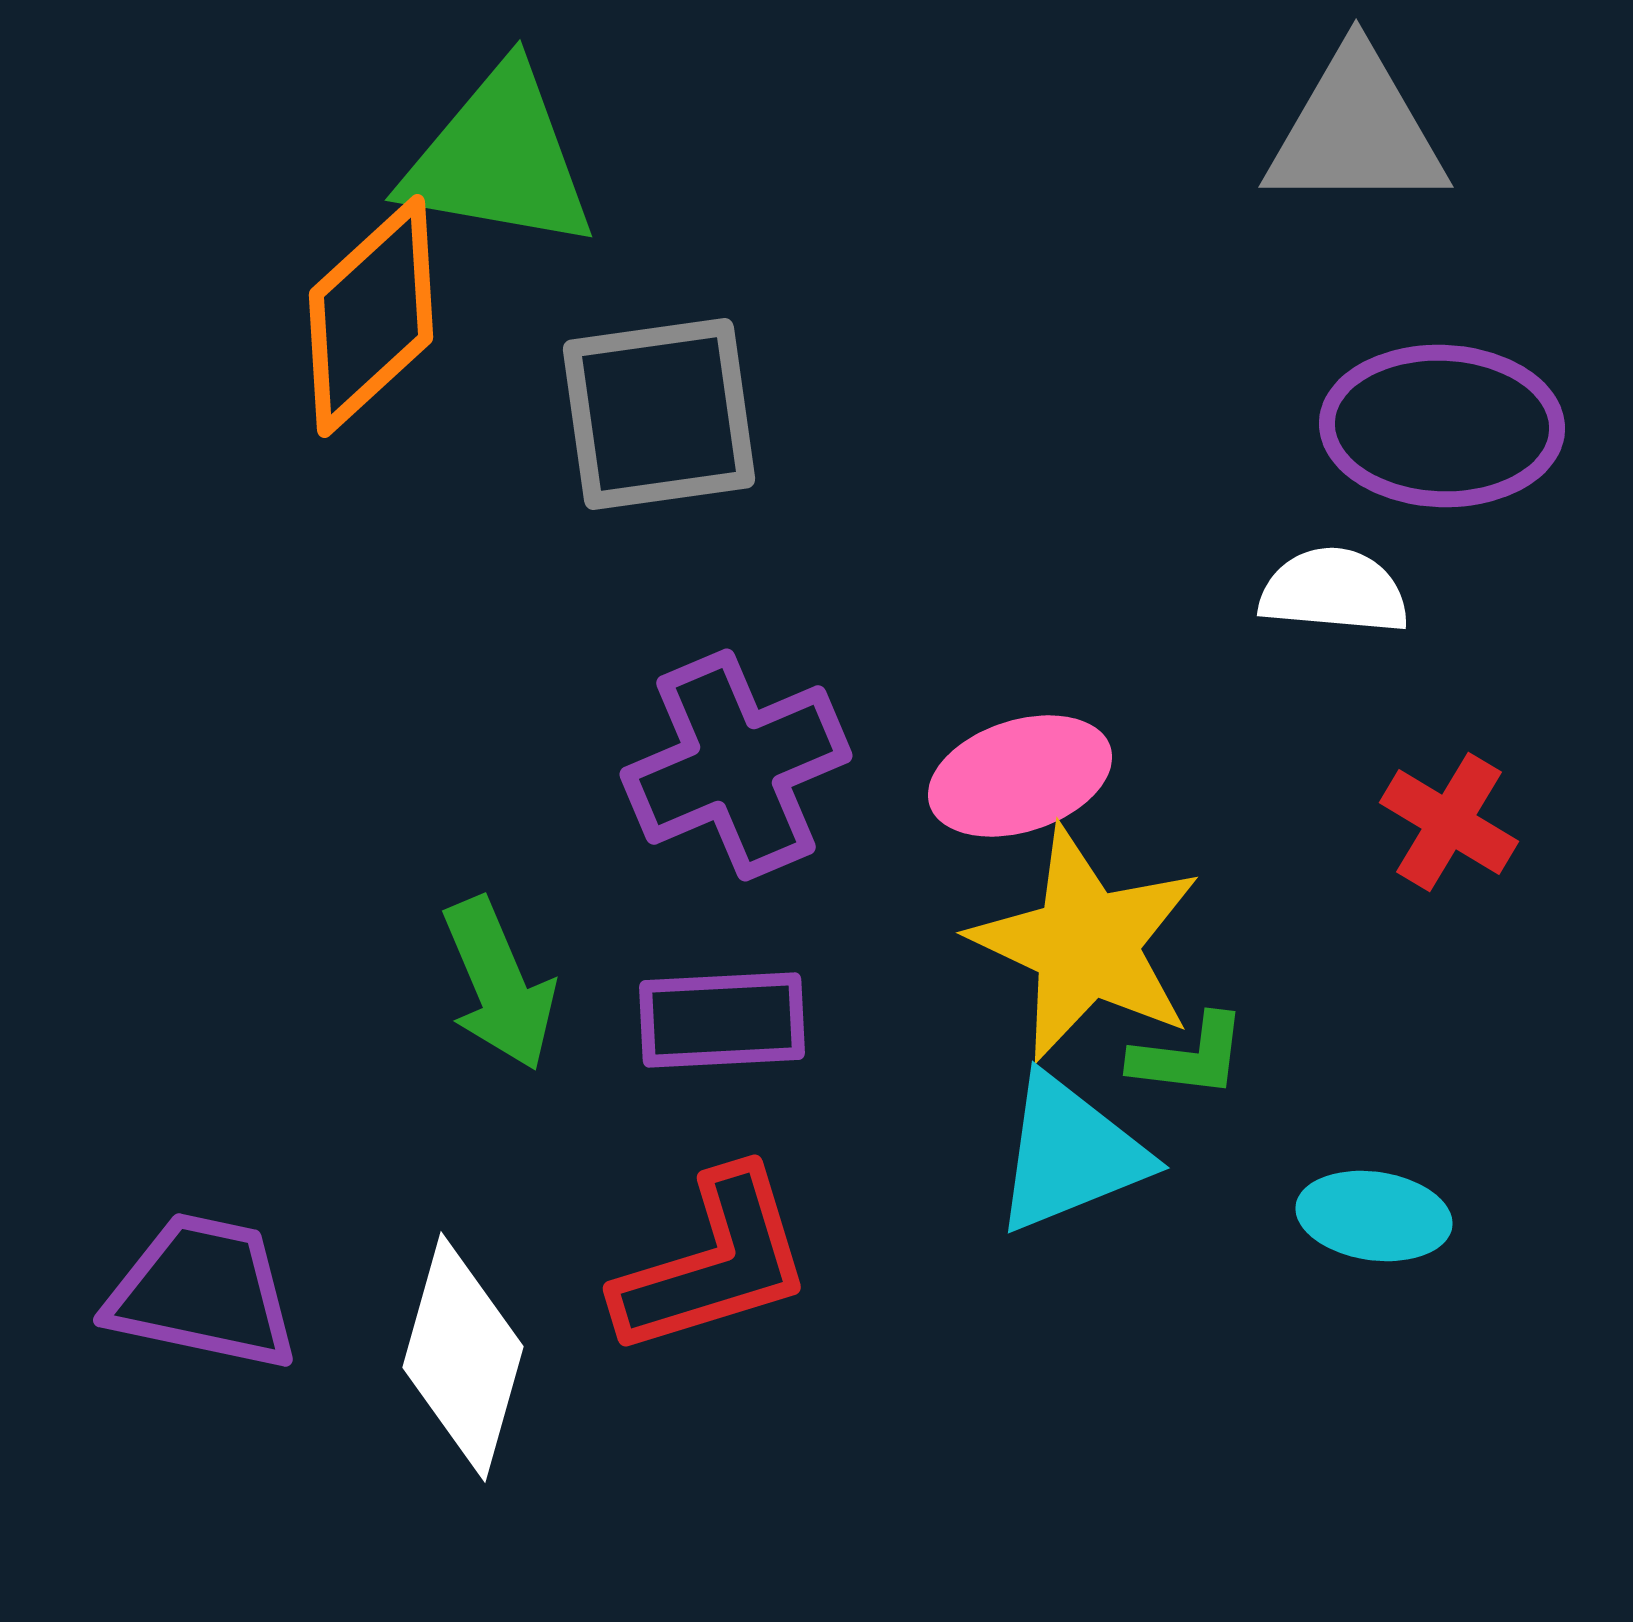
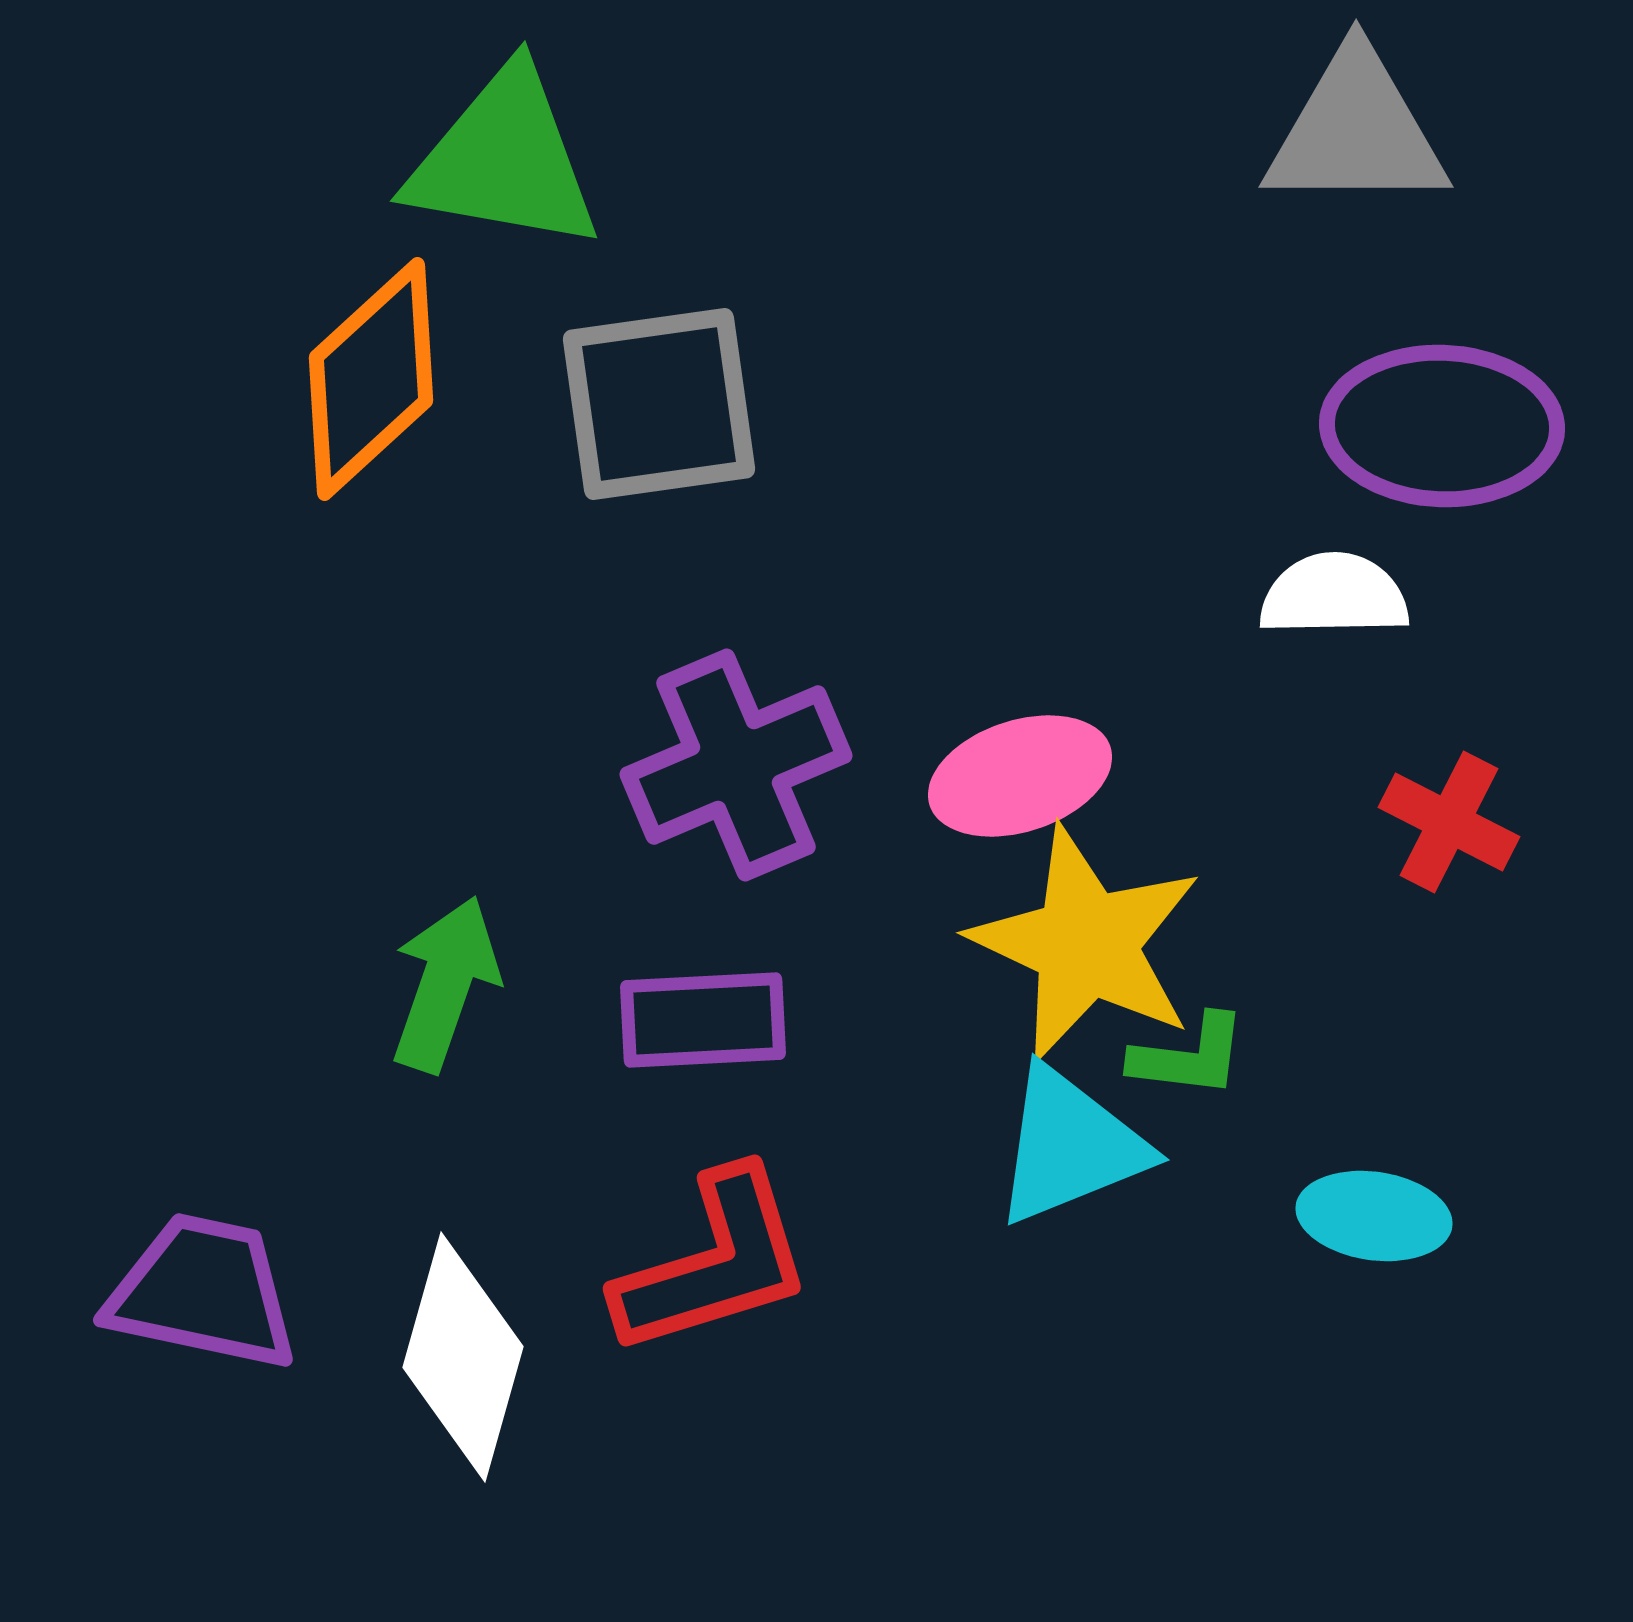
green triangle: moved 5 px right, 1 px down
orange diamond: moved 63 px down
gray square: moved 10 px up
white semicircle: moved 4 px down; rotated 6 degrees counterclockwise
red cross: rotated 4 degrees counterclockwise
green arrow: moved 54 px left; rotated 138 degrees counterclockwise
purple rectangle: moved 19 px left
cyan triangle: moved 8 px up
